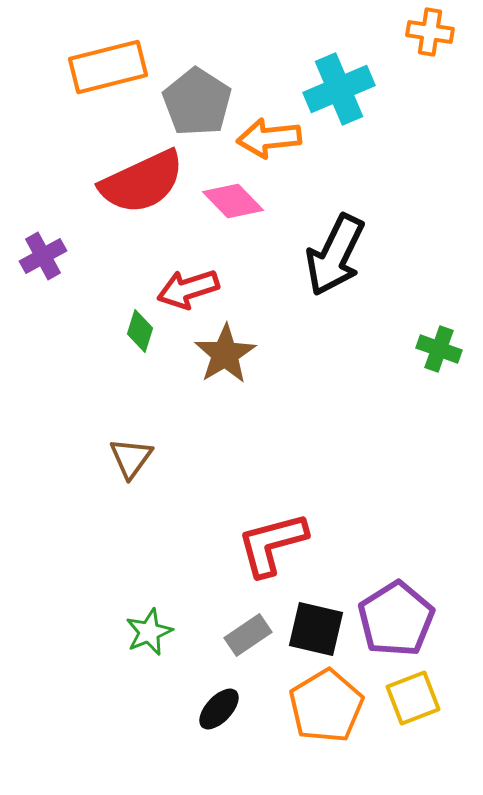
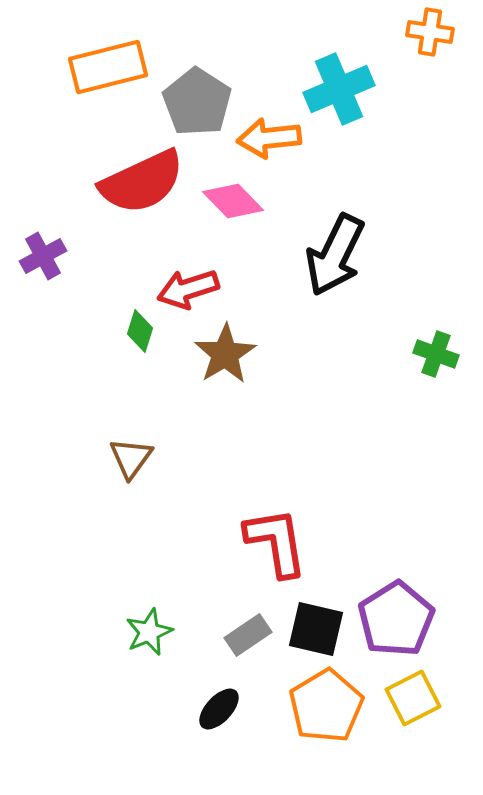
green cross: moved 3 px left, 5 px down
red L-shape: moved 4 px right, 2 px up; rotated 96 degrees clockwise
yellow square: rotated 6 degrees counterclockwise
